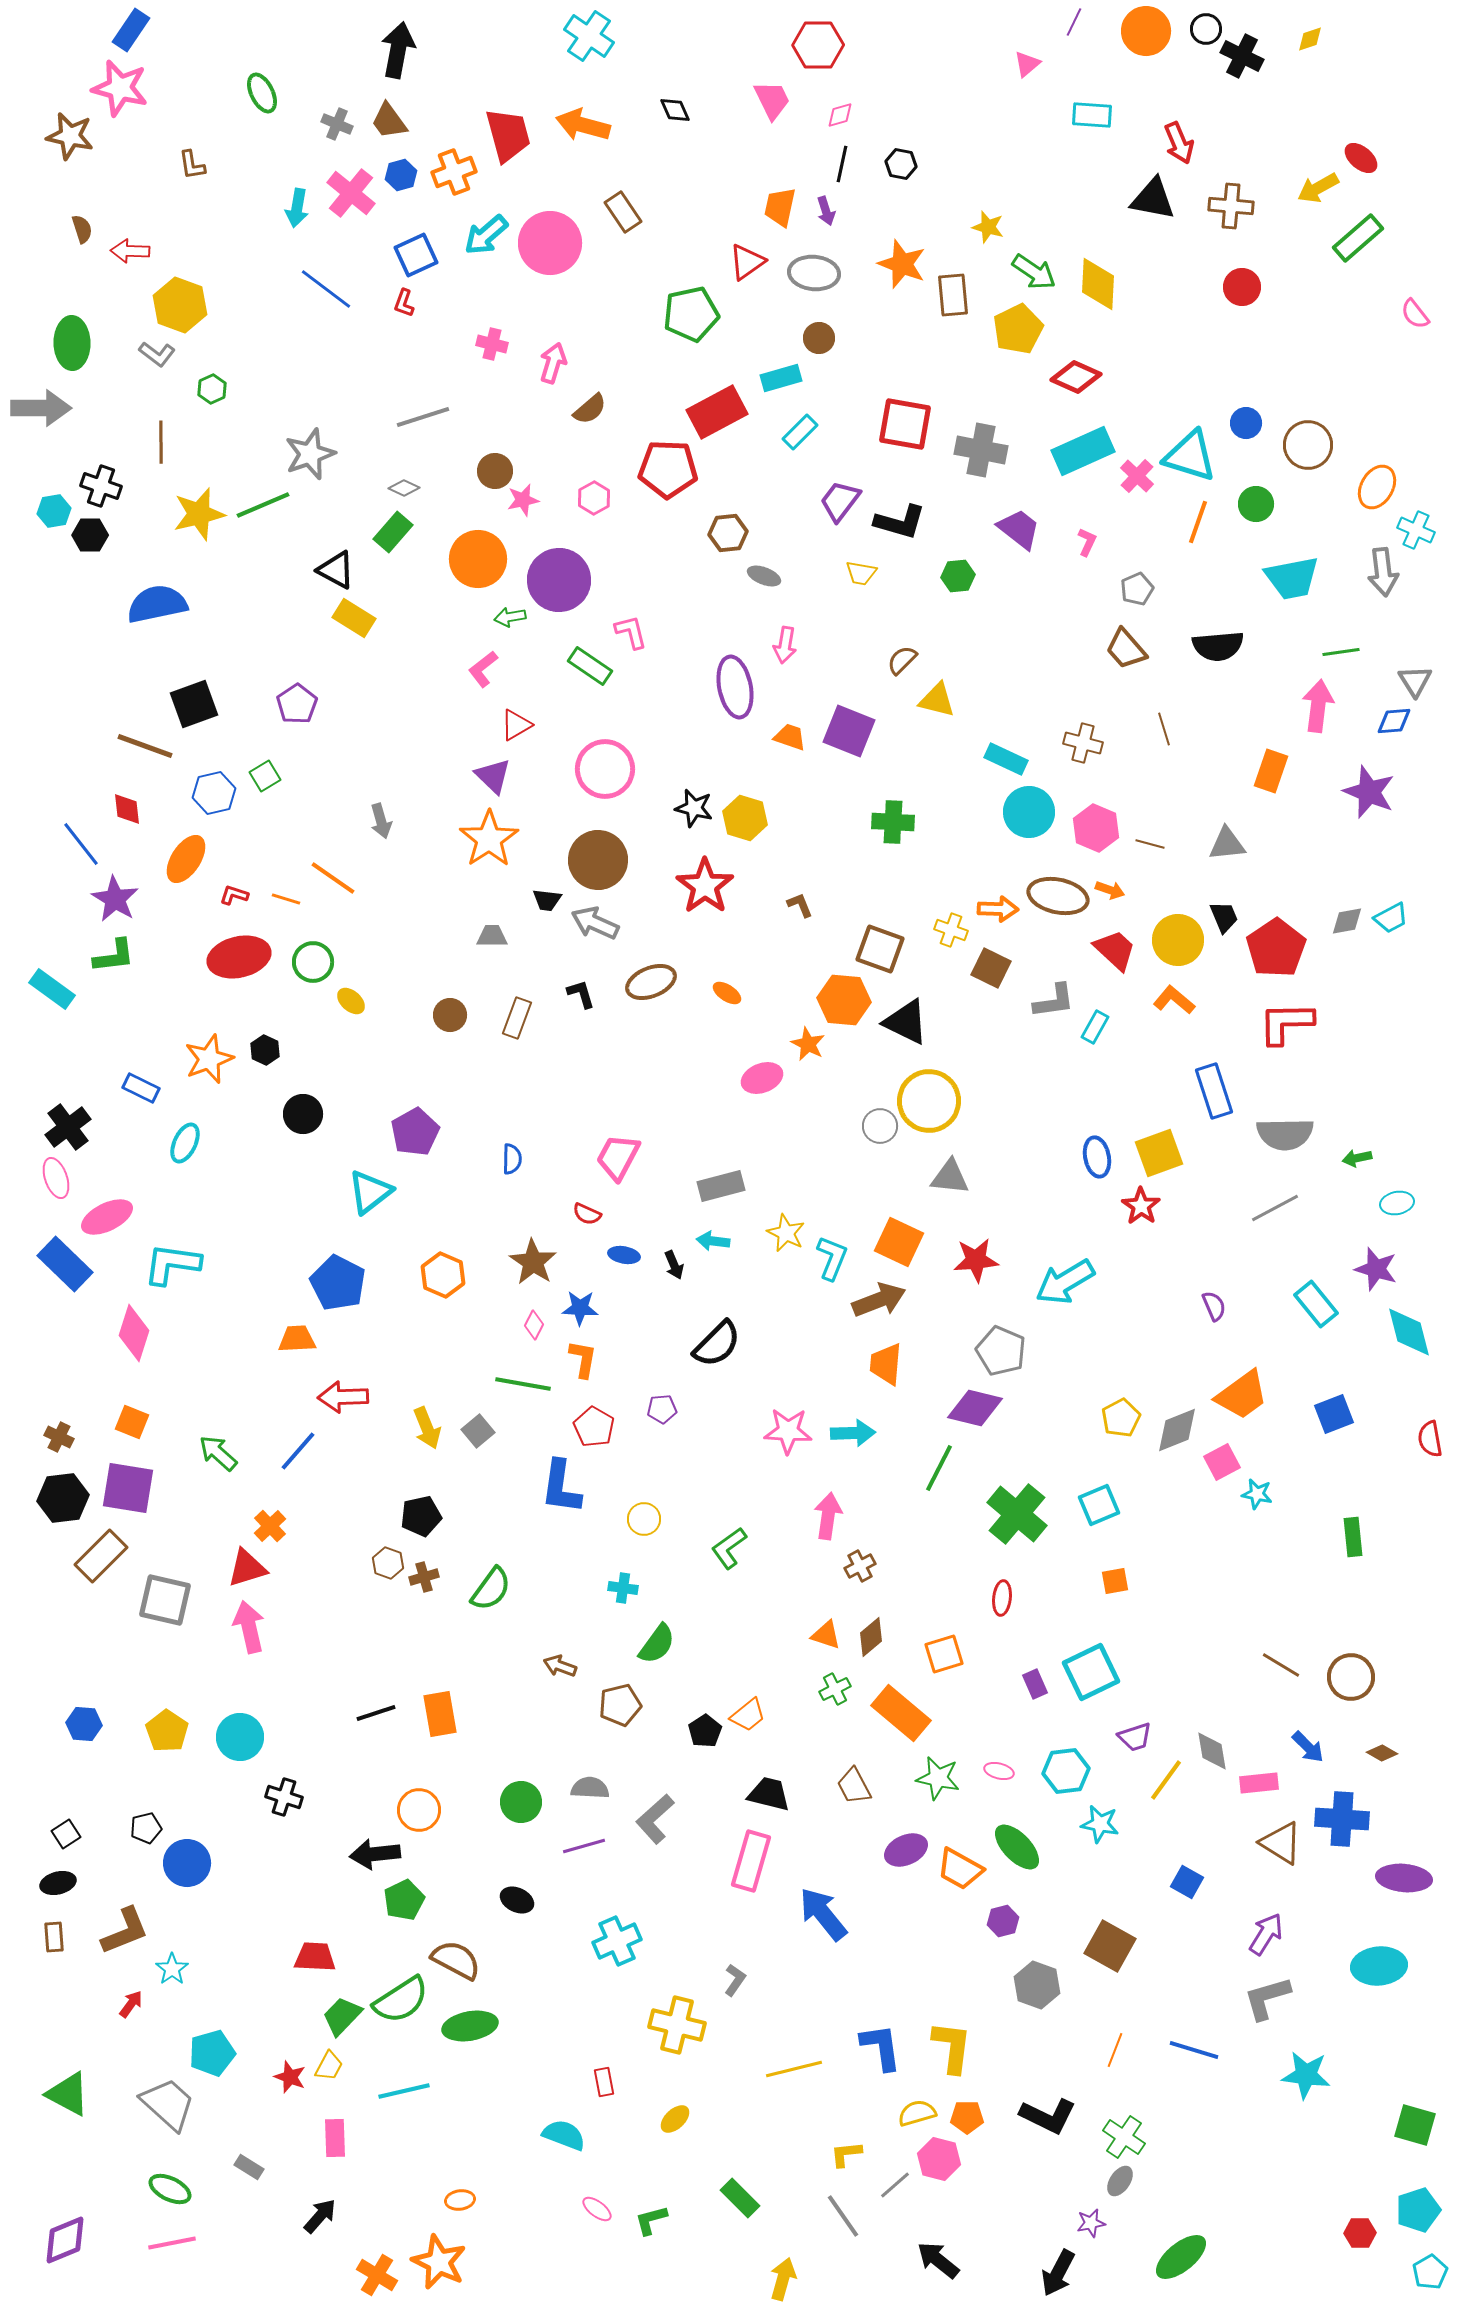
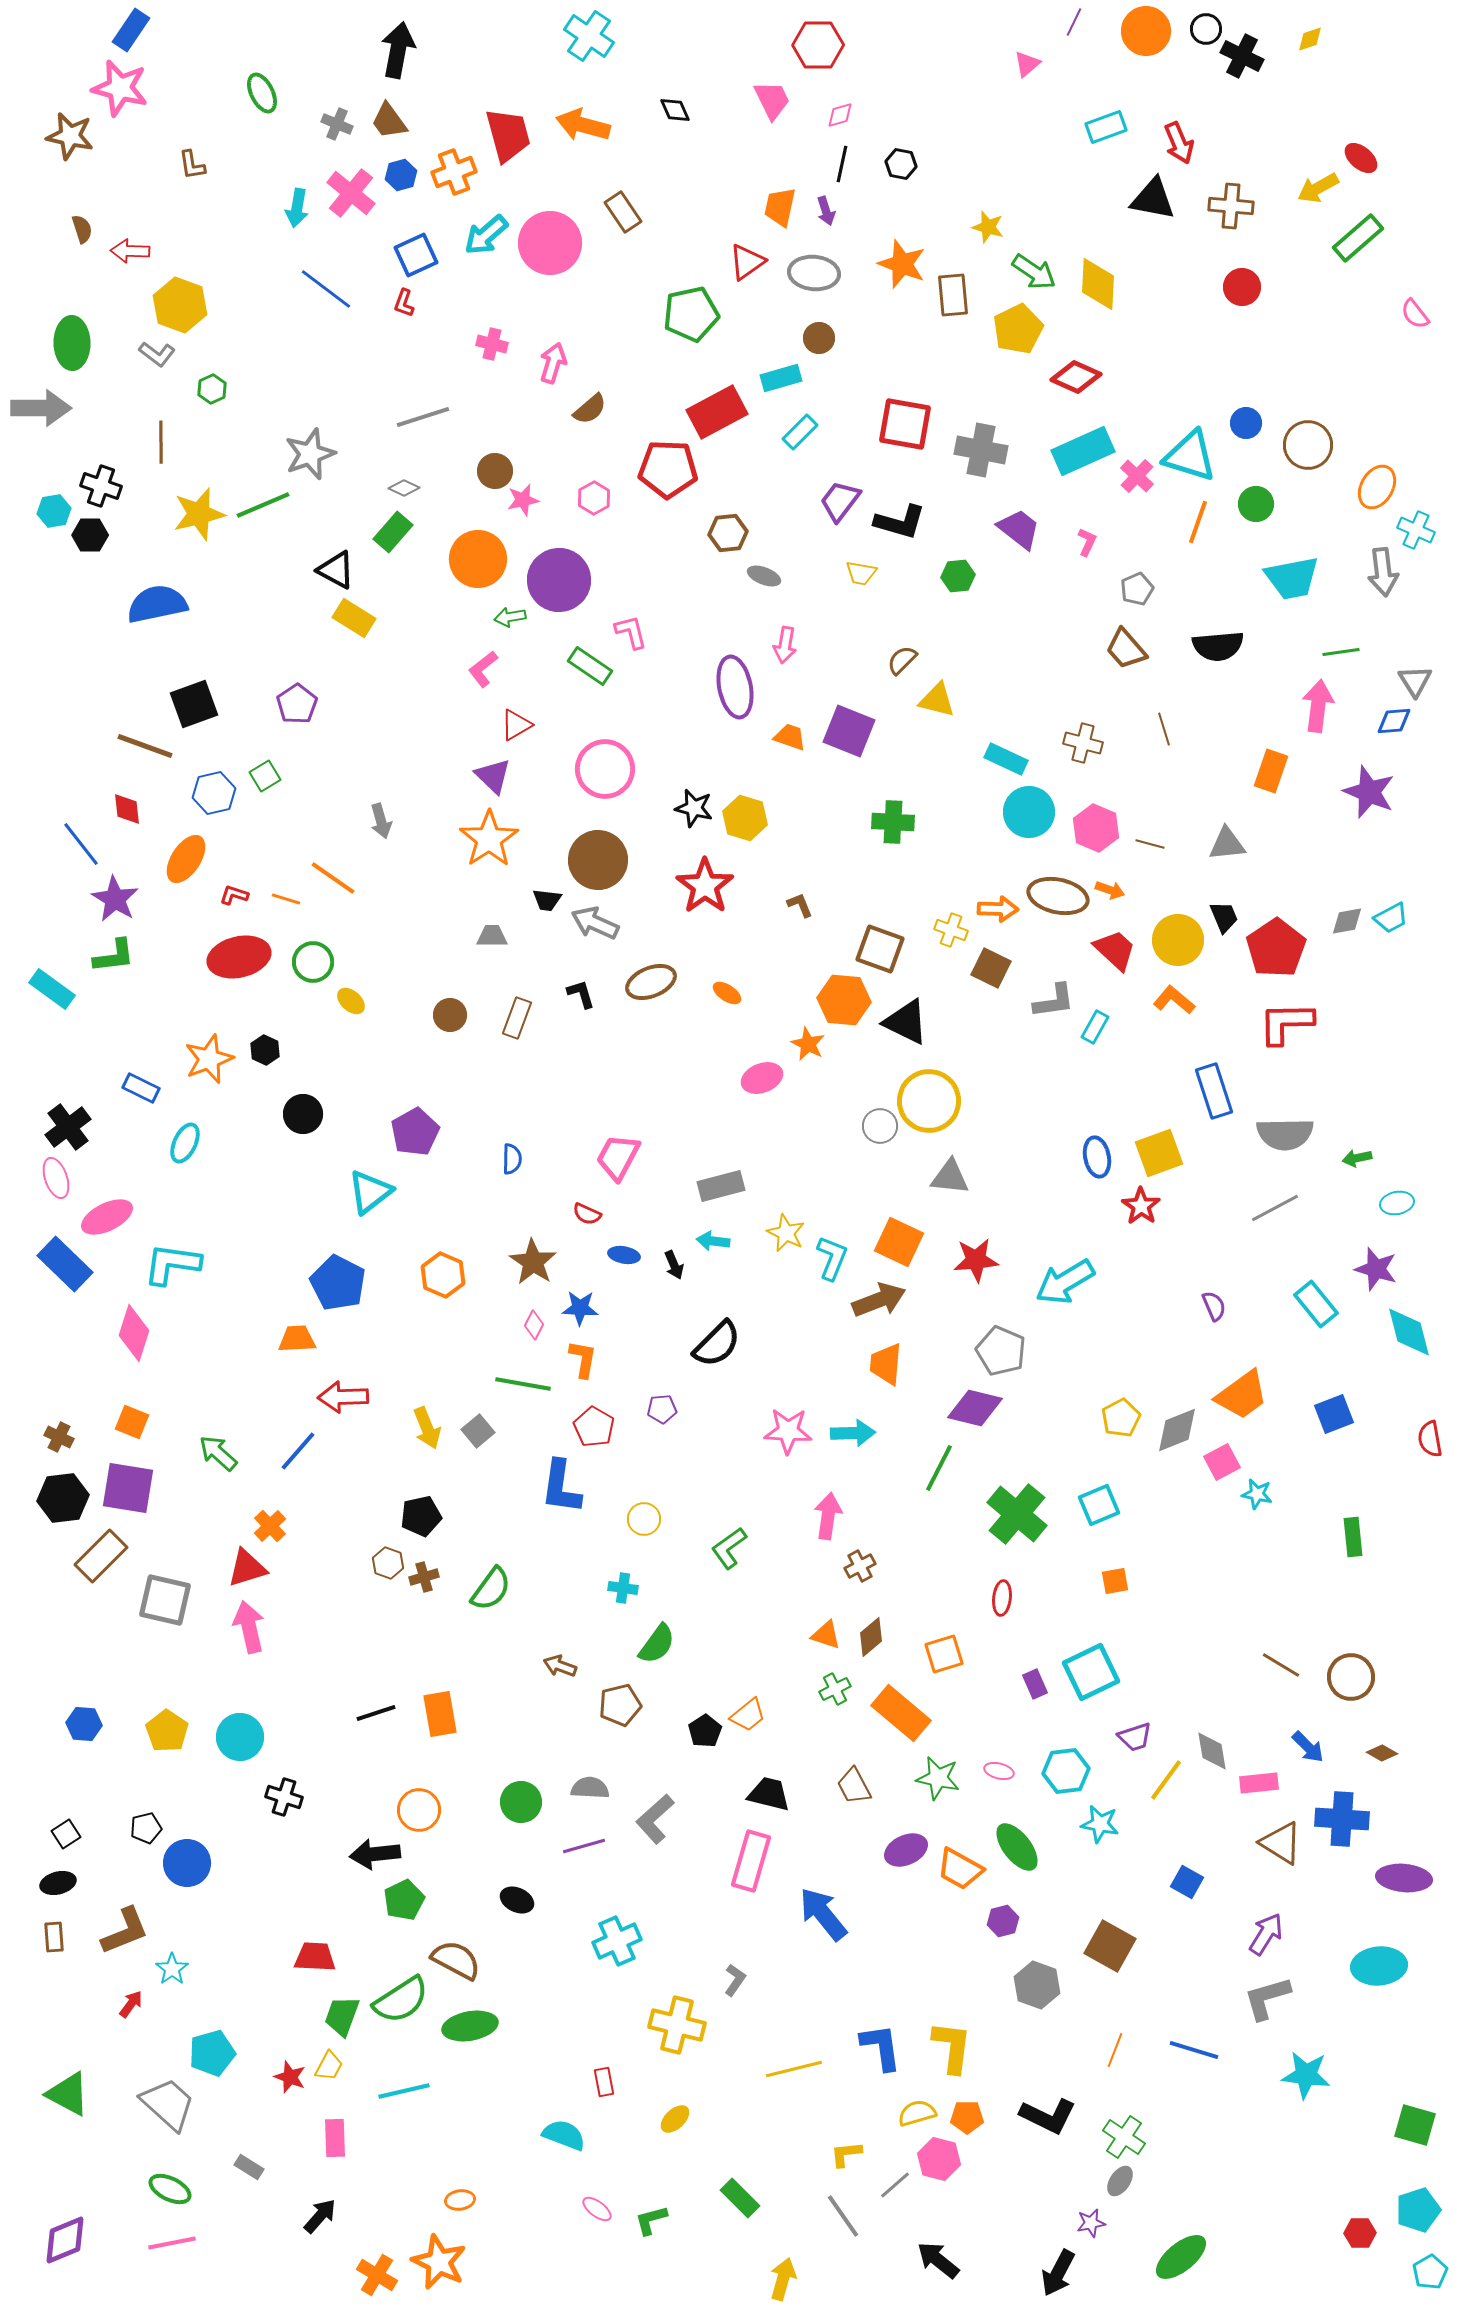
cyan rectangle at (1092, 115): moved 14 px right, 12 px down; rotated 24 degrees counterclockwise
green ellipse at (1017, 1847): rotated 6 degrees clockwise
green trapezoid at (342, 2016): rotated 24 degrees counterclockwise
